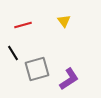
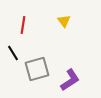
red line: rotated 66 degrees counterclockwise
purple L-shape: moved 1 px right, 1 px down
